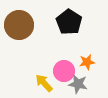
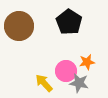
brown circle: moved 1 px down
pink circle: moved 2 px right
gray star: moved 1 px right, 1 px up
